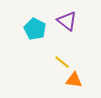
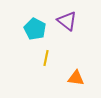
yellow line: moved 16 px left, 4 px up; rotated 63 degrees clockwise
orange triangle: moved 2 px right, 2 px up
